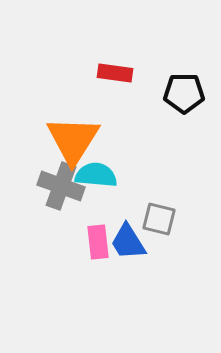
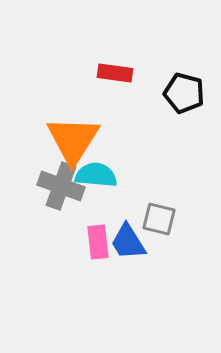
black pentagon: rotated 15 degrees clockwise
